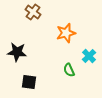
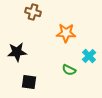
brown cross: rotated 21 degrees counterclockwise
orange star: rotated 18 degrees clockwise
black star: rotated 12 degrees counterclockwise
green semicircle: rotated 40 degrees counterclockwise
